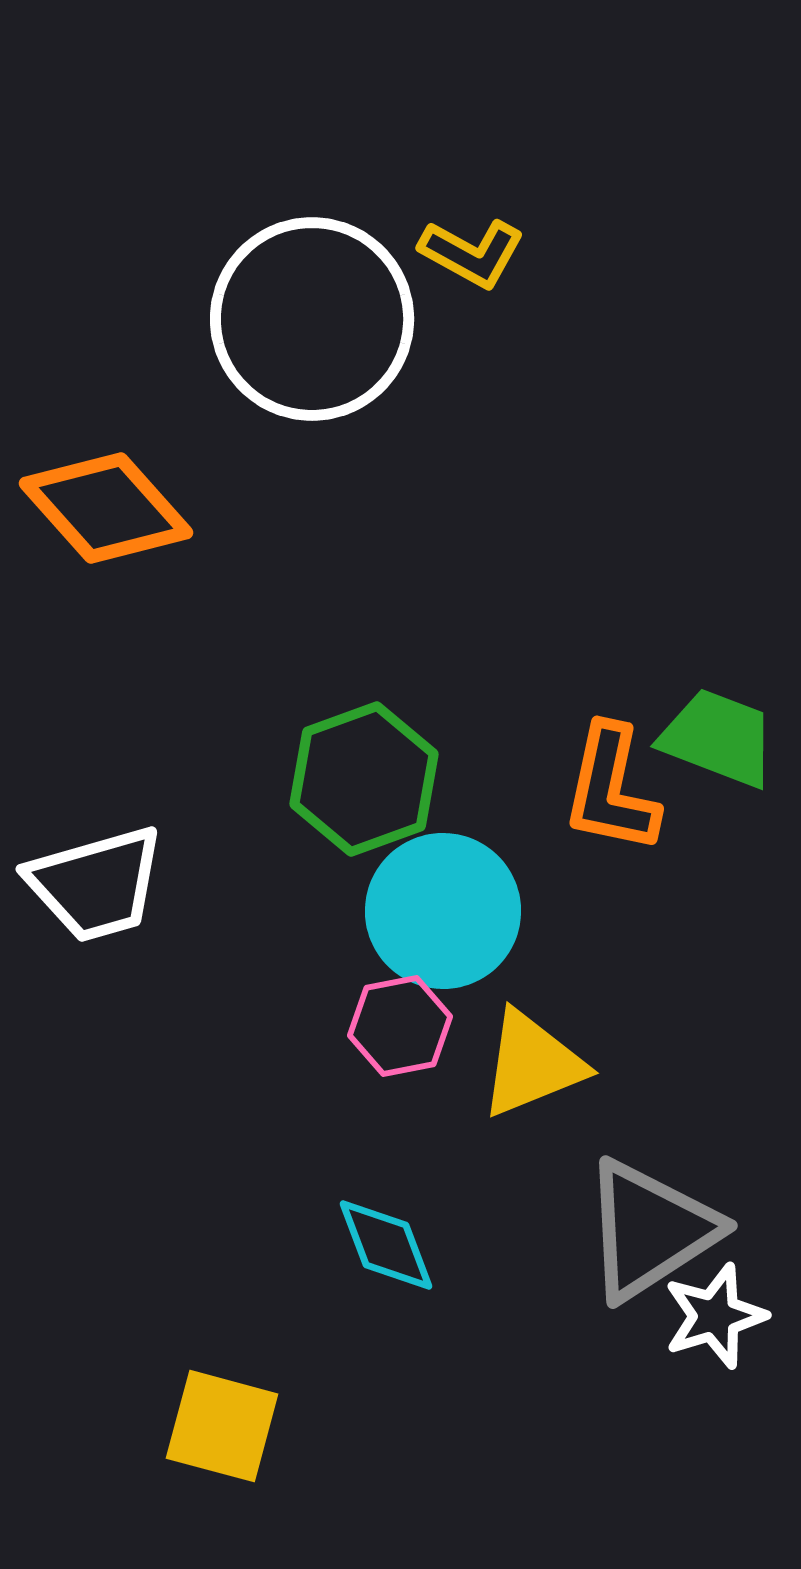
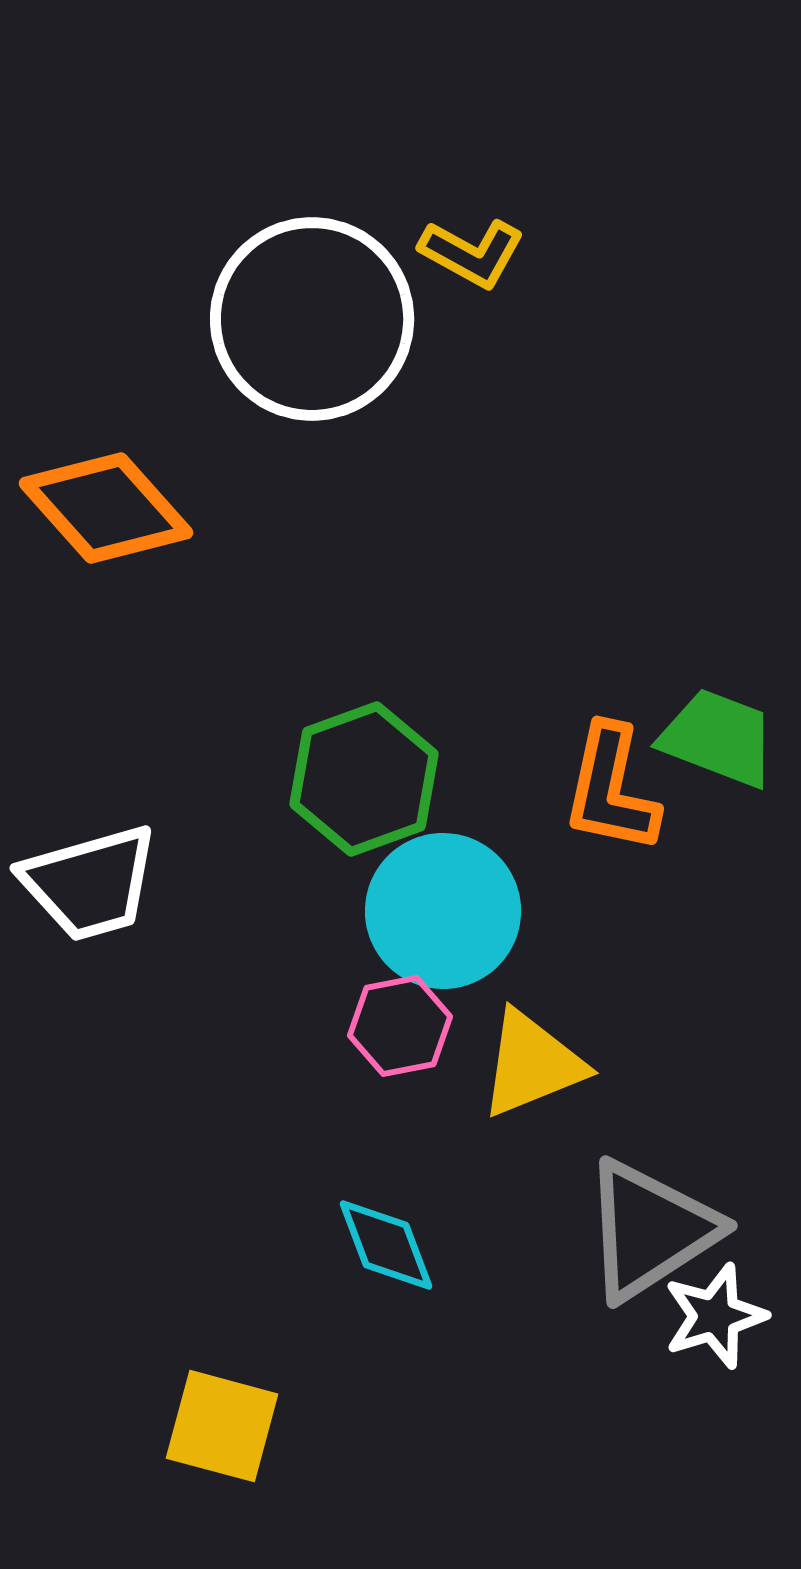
white trapezoid: moved 6 px left, 1 px up
